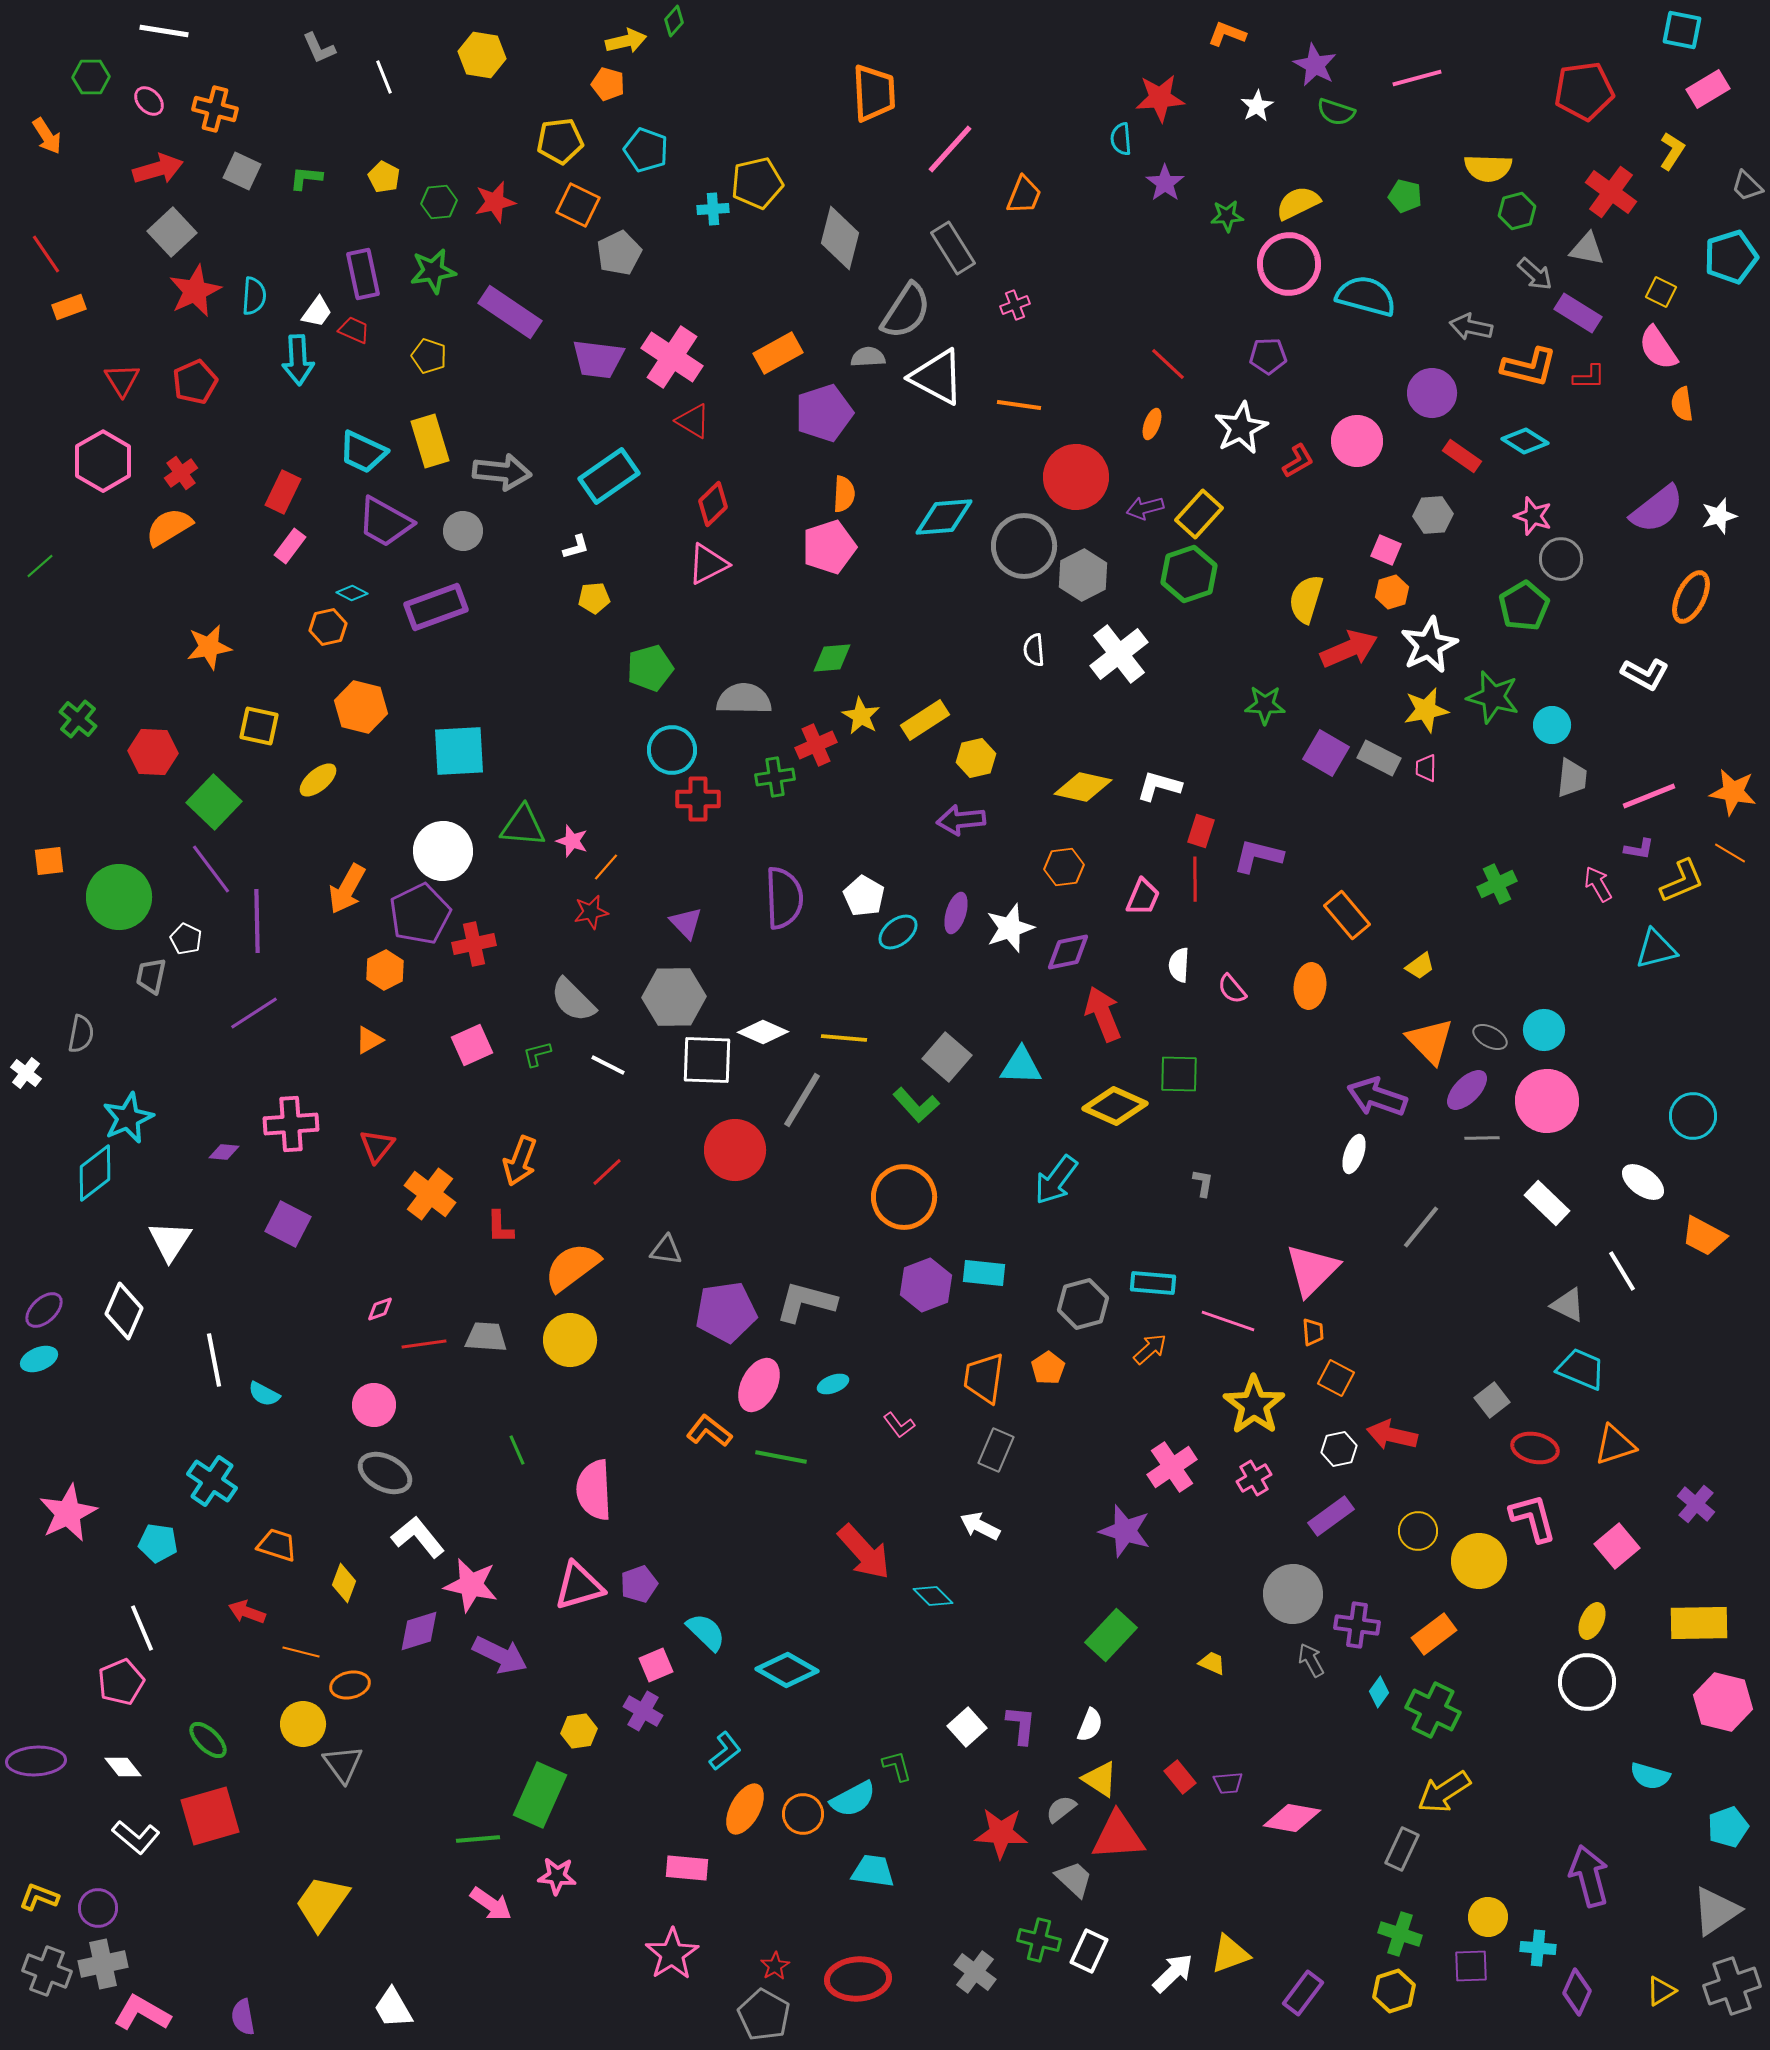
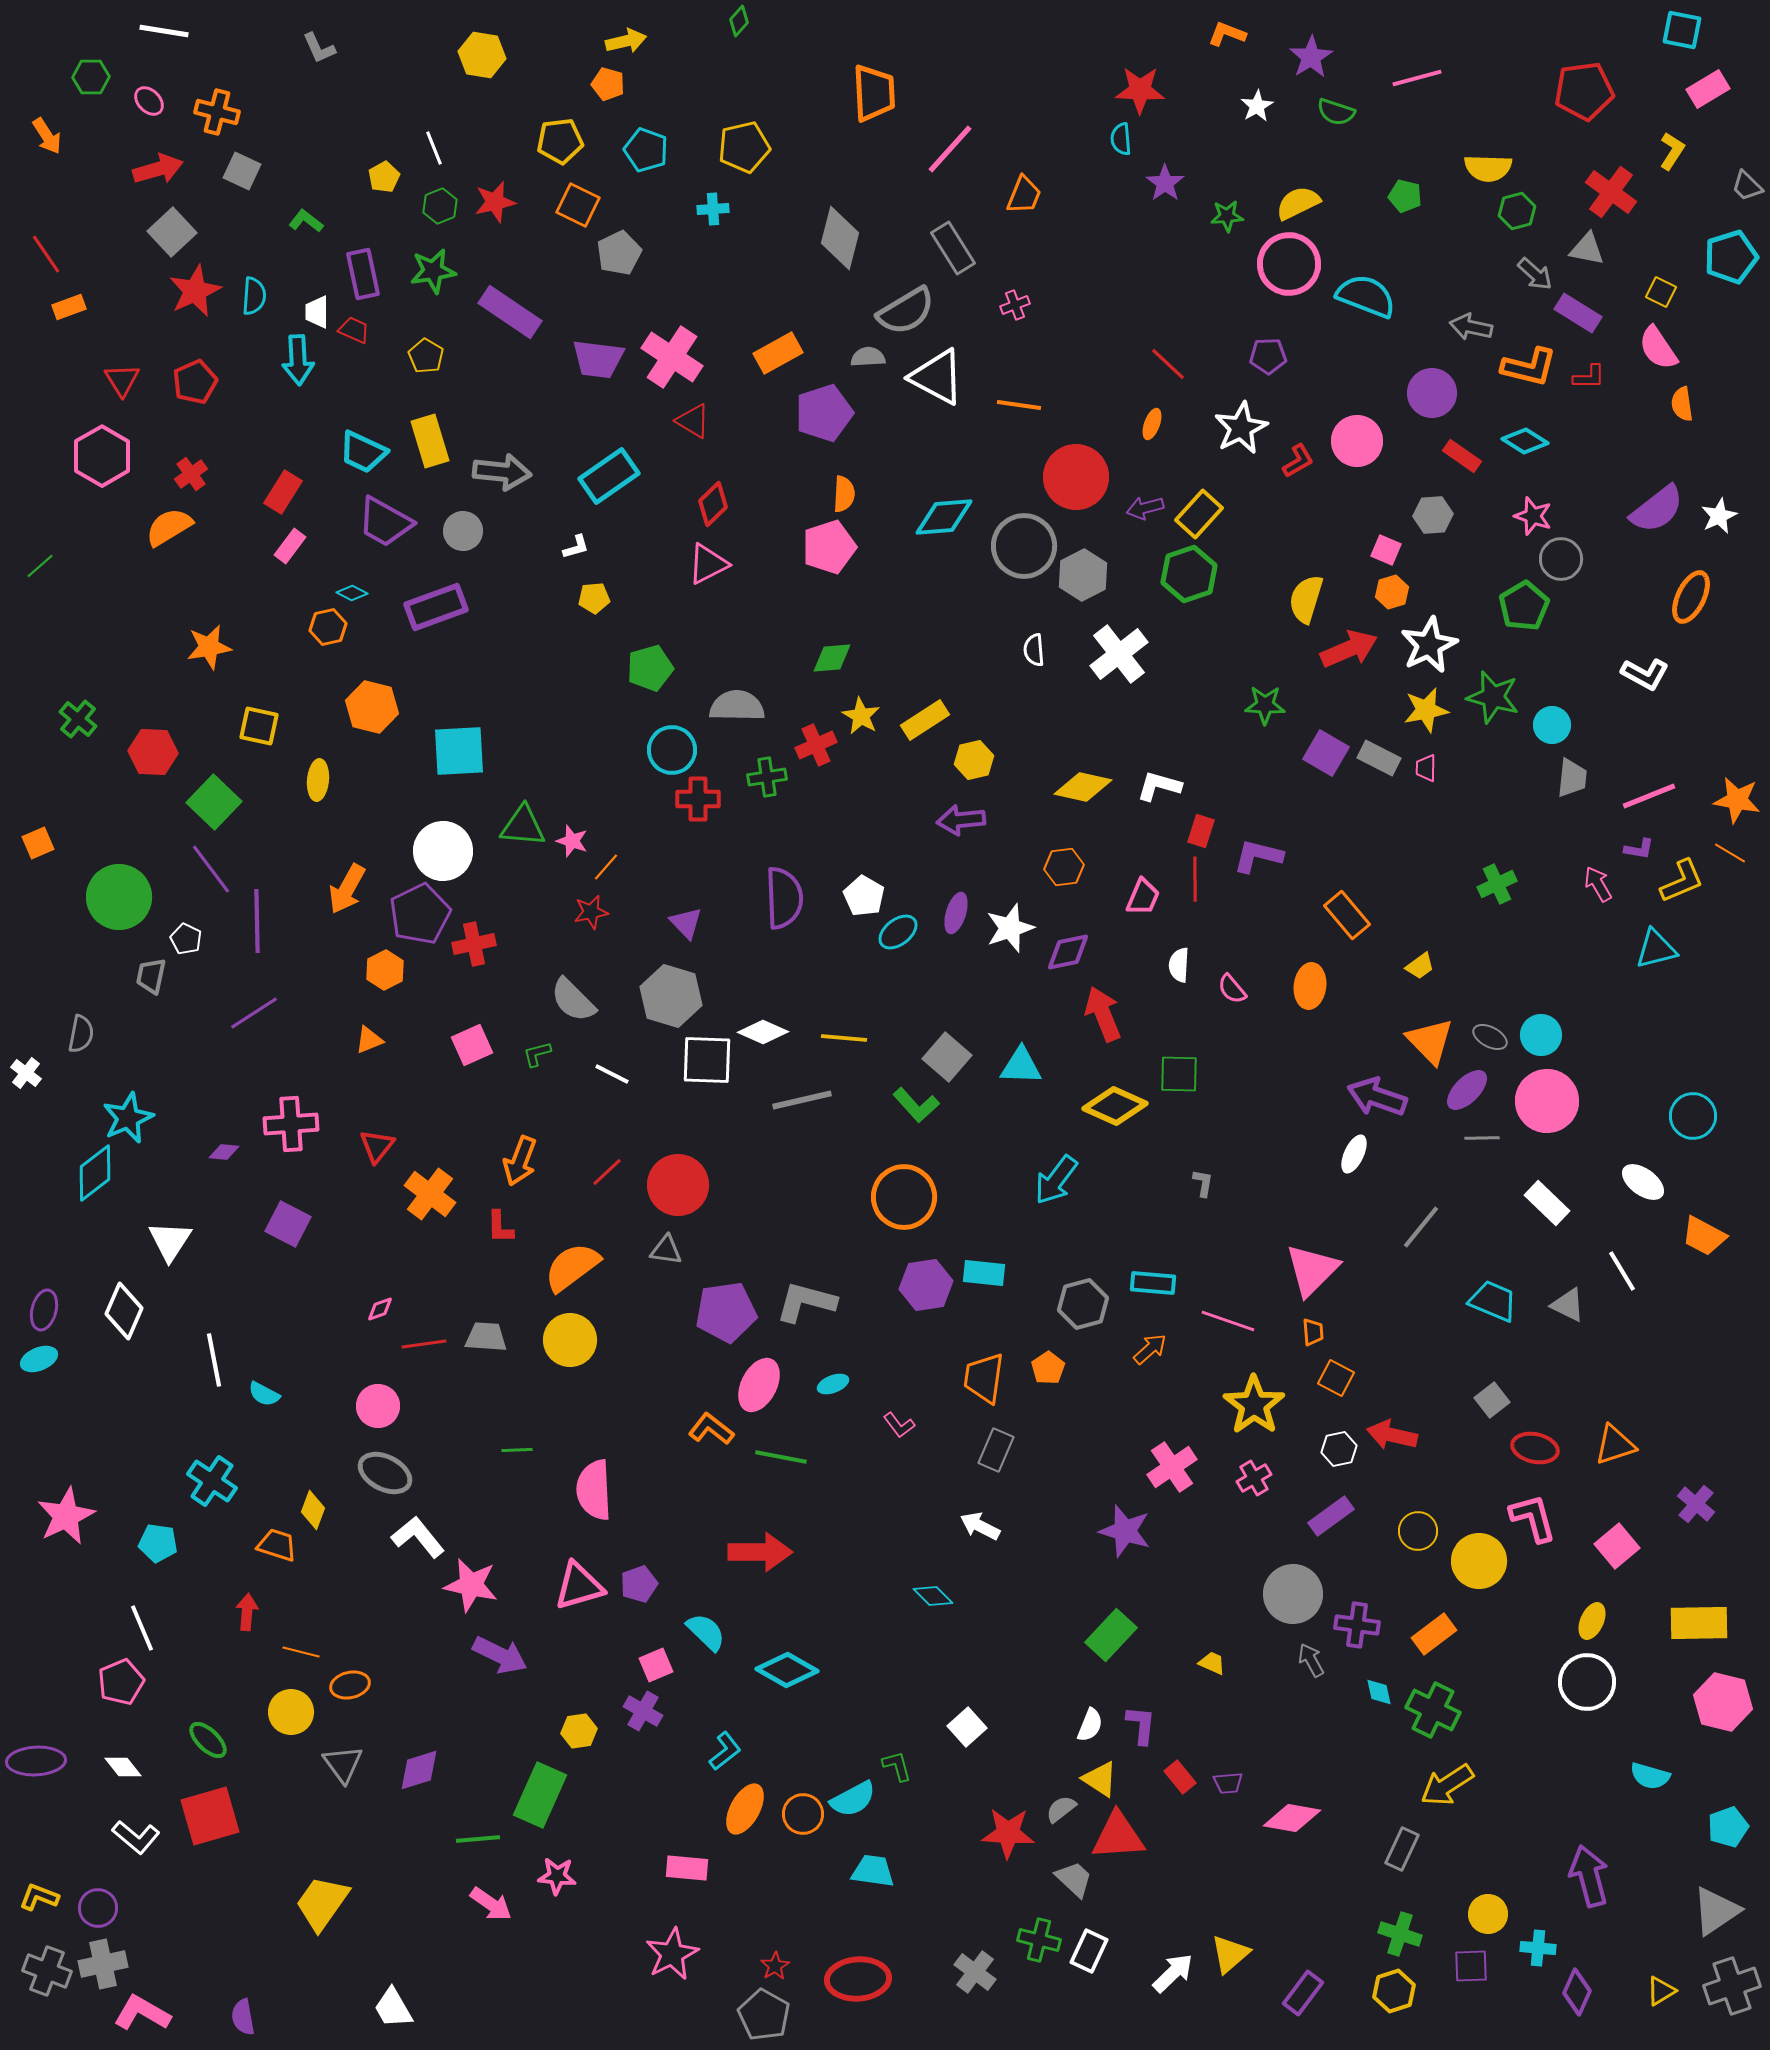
green diamond at (674, 21): moved 65 px right
purple star at (1315, 65): moved 4 px left, 8 px up; rotated 12 degrees clockwise
white line at (384, 77): moved 50 px right, 71 px down
red star at (1160, 98): moved 20 px left, 8 px up; rotated 6 degrees clockwise
orange cross at (215, 109): moved 2 px right, 3 px down
yellow pentagon at (384, 177): rotated 16 degrees clockwise
green L-shape at (306, 178): moved 43 px down; rotated 32 degrees clockwise
yellow pentagon at (757, 183): moved 13 px left, 36 px up
green hexagon at (439, 202): moved 1 px right, 4 px down; rotated 16 degrees counterclockwise
cyan semicircle at (1366, 296): rotated 6 degrees clockwise
gray semicircle at (906, 311): rotated 26 degrees clockwise
white trapezoid at (317, 312): rotated 144 degrees clockwise
yellow pentagon at (429, 356): moved 3 px left; rotated 12 degrees clockwise
pink hexagon at (103, 461): moved 1 px left, 5 px up
red cross at (181, 473): moved 10 px right, 1 px down
red rectangle at (283, 492): rotated 6 degrees clockwise
white star at (1719, 516): rotated 9 degrees counterclockwise
gray semicircle at (744, 699): moved 7 px left, 7 px down
orange hexagon at (361, 707): moved 11 px right
yellow hexagon at (976, 758): moved 2 px left, 2 px down
green cross at (775, 777): moved 8 px left
yellow ellipse at (318, 780): rotated 45 degrees counterclockwise
orange star at (1733, 792): moved 4 px right, 8 px down
orange square at (49, 861): moved 11 px left, 18 px up; rotated 16 degrees counterclockwise
gray hexagon at (674, 997): moved 3 px left, 1 px up; rotated 18 degrees clockwise
cyan circle at (1544, 1030): moved 3 px left, 5 px down
orange triangle at (369, 1040): rotated 8 degrees clockwise
white line at (608, 1065): moved 4 px right, 9 px down
gray line at (802, 1100): rotated 46 degrees clockwise
red circle at (735, 1150): moved 57 px left, 35 px down
white ellipse at (1354, 1154): rotated 6 degrees clockwise
purple hexagon at (926, 1285): rotated 12 degrees clockwise
purple ellipse at (44, 1310): rotated 33 degrees counterclockwise
cyan trapezoid at (1581, 1369): moved 88 px left, 68 px up
pink circle at (374, 1405): moved 4 px right, 1 px down
orange L-shape at (709, 1431): moved 2 px right, 2 px up
green line at (517, 1450): rotated 68 degrees counterclockwise
pink star at (68, 1513): moved 2 px left, 3 px down
red arrow at (864, 1552): moved 104 px left; rotated 48 degrees counterclockwise
yellow diamond at (344, 1583): moved 31 px left, 73 px up
red arrow at (247, 1612): rotated 75 degrees clockwise
purple diamond at (419, 1631): moved 139 px down
cyan diamond at (1379, 1692): rotated 48 degrees counterclockwise
yellow circle at (303, 1724): moved 12 px left, 12 px up
purple L-shape at (1021, 1725): moved 120 px right
yellow arrow at (1444, 1792): moved 3 px right, 7 px up
red star at (1001, 1833): moved 7 px right
yellow circle at (1488, 1917): moved 3 px up
pink star at (672, 1954): rotated 6 degrees clockwise
yellow triangle at (1230, 1954): rotated 21 degrees counterclockwise
